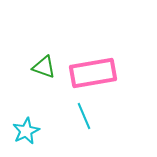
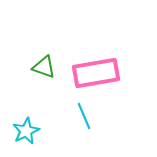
pink rectangle: moved 3 px right
